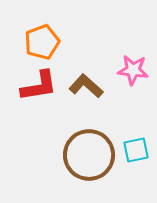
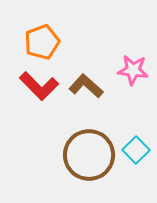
red L-shape: rotated 54 degrees clockwise
cyan square: rotated 32 degrees counterclockwise
